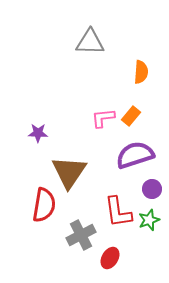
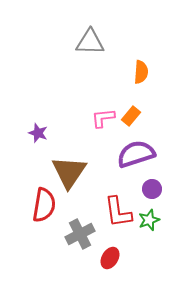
purple star: rotated 18 degrees clockwise
purple semicircle: moved 1 px right, 1 px up
gray cross: moved 1 px left, 1 px up
